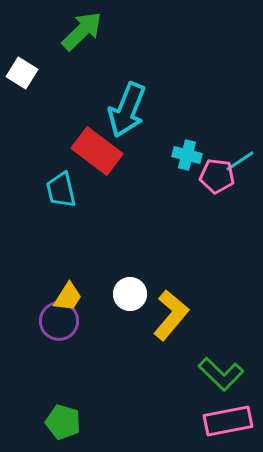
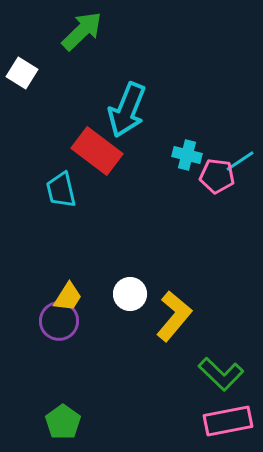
yellow L-shape: moved 3 px right, 1 px down
green pentagon: rotated 20 degrees clockwise
